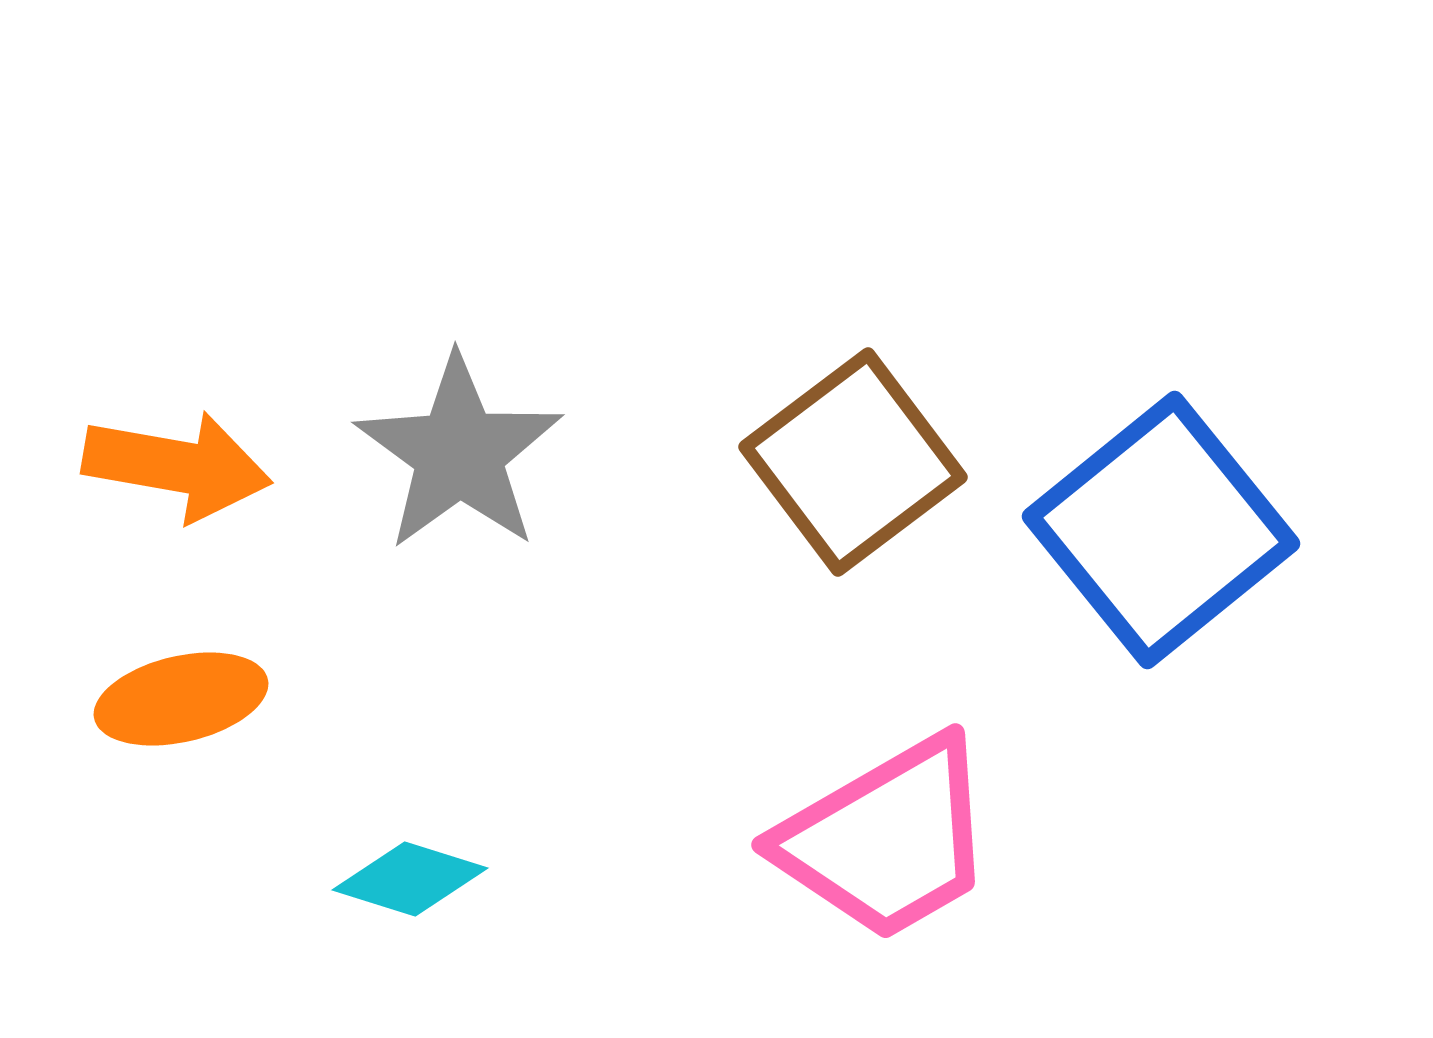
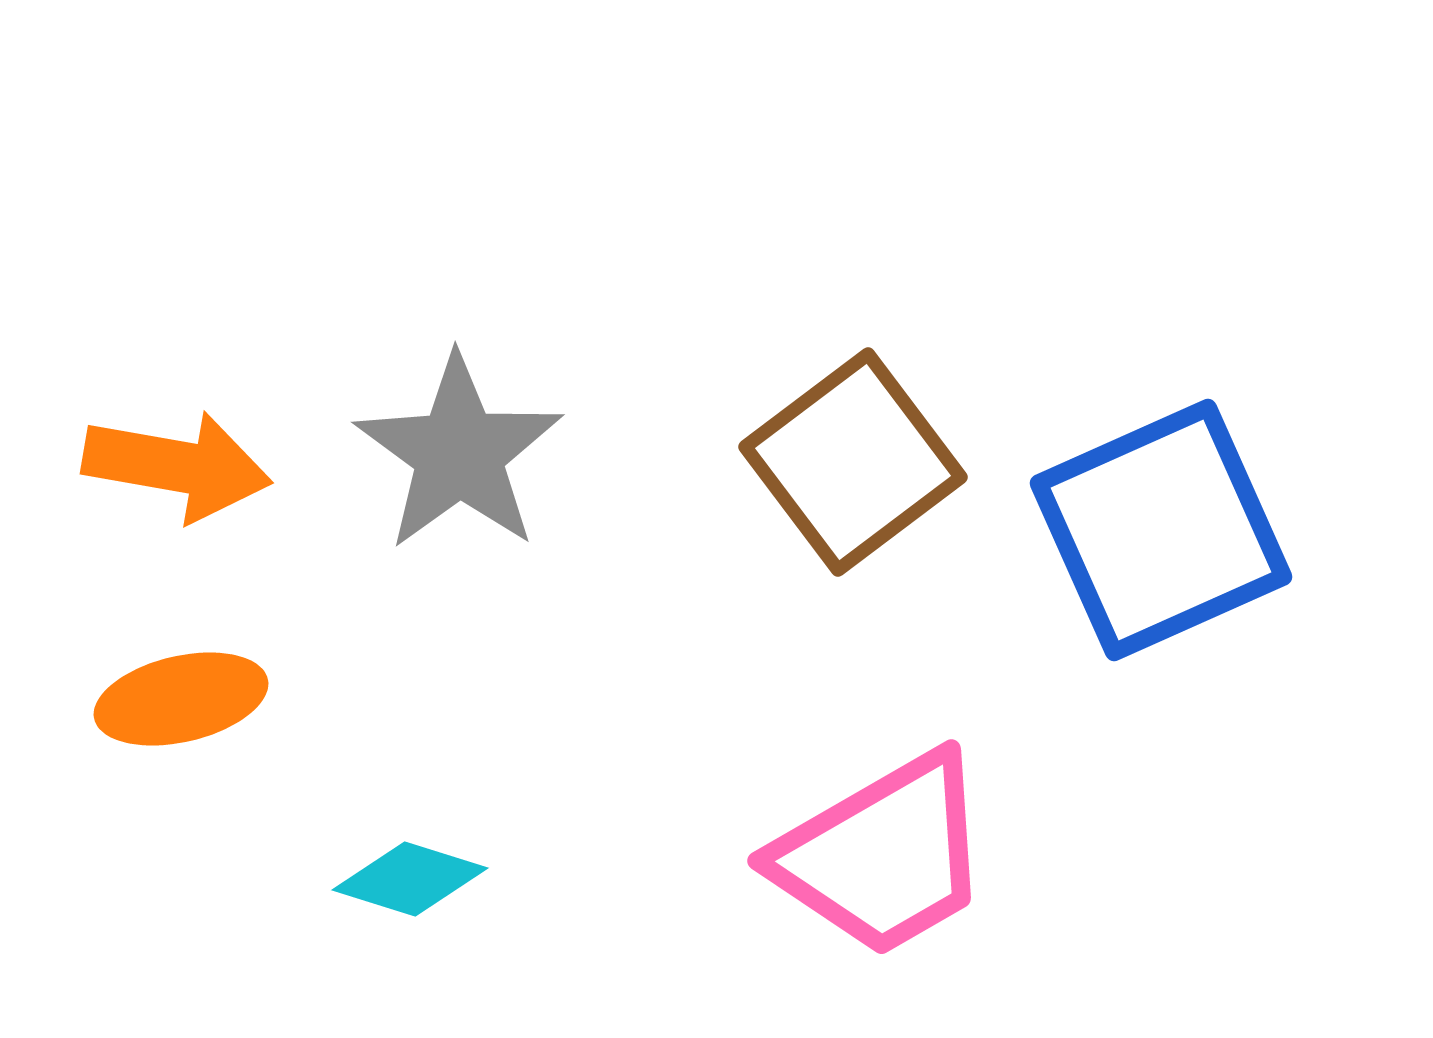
blue square: rotated 15 degrees clockwise
pink trapezoid: moved 4 px left, 16 px down
